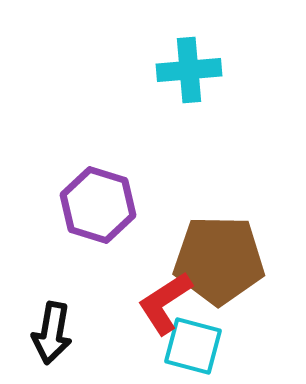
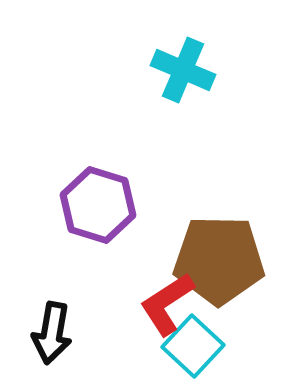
cyan cross: moved 6 px left; rotated 28 degrees clockwise
red L-shape: moved 2 px right, 1 px down
cyan square: rotated 28 degrees clockwise
